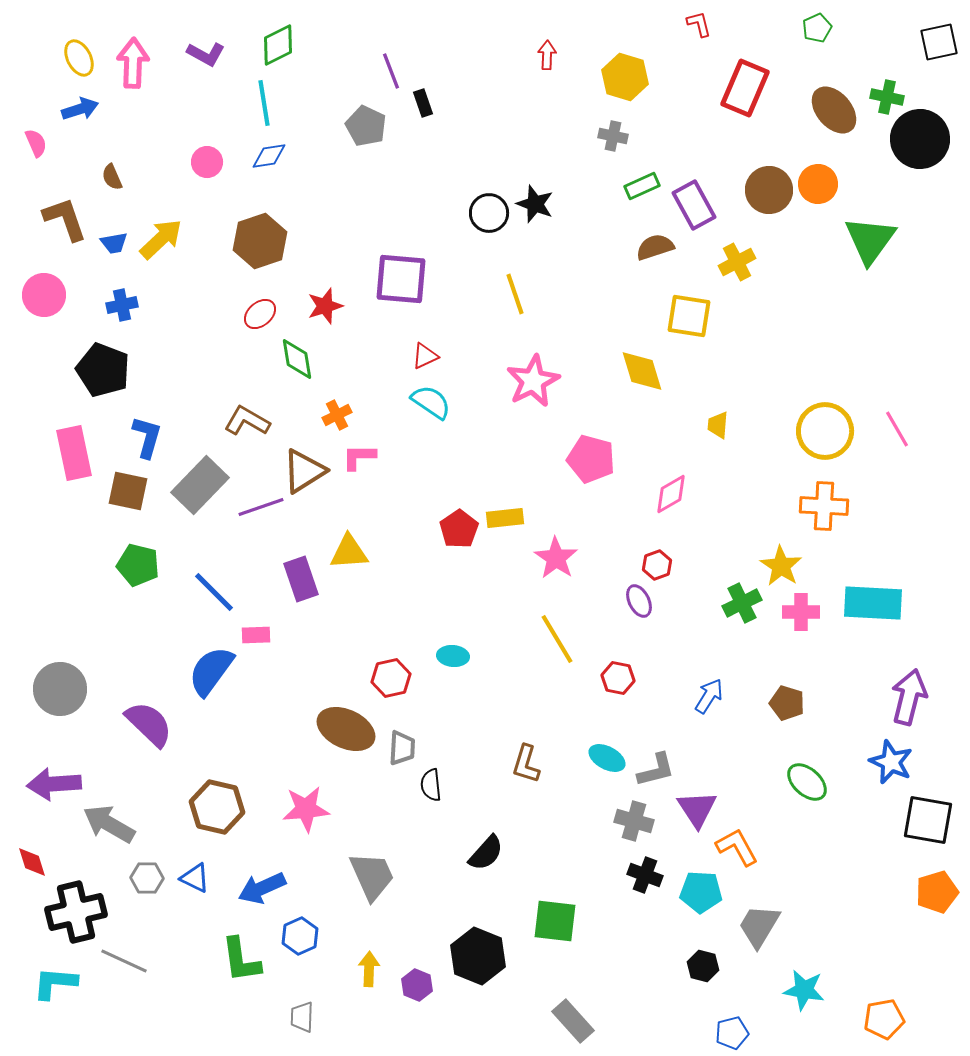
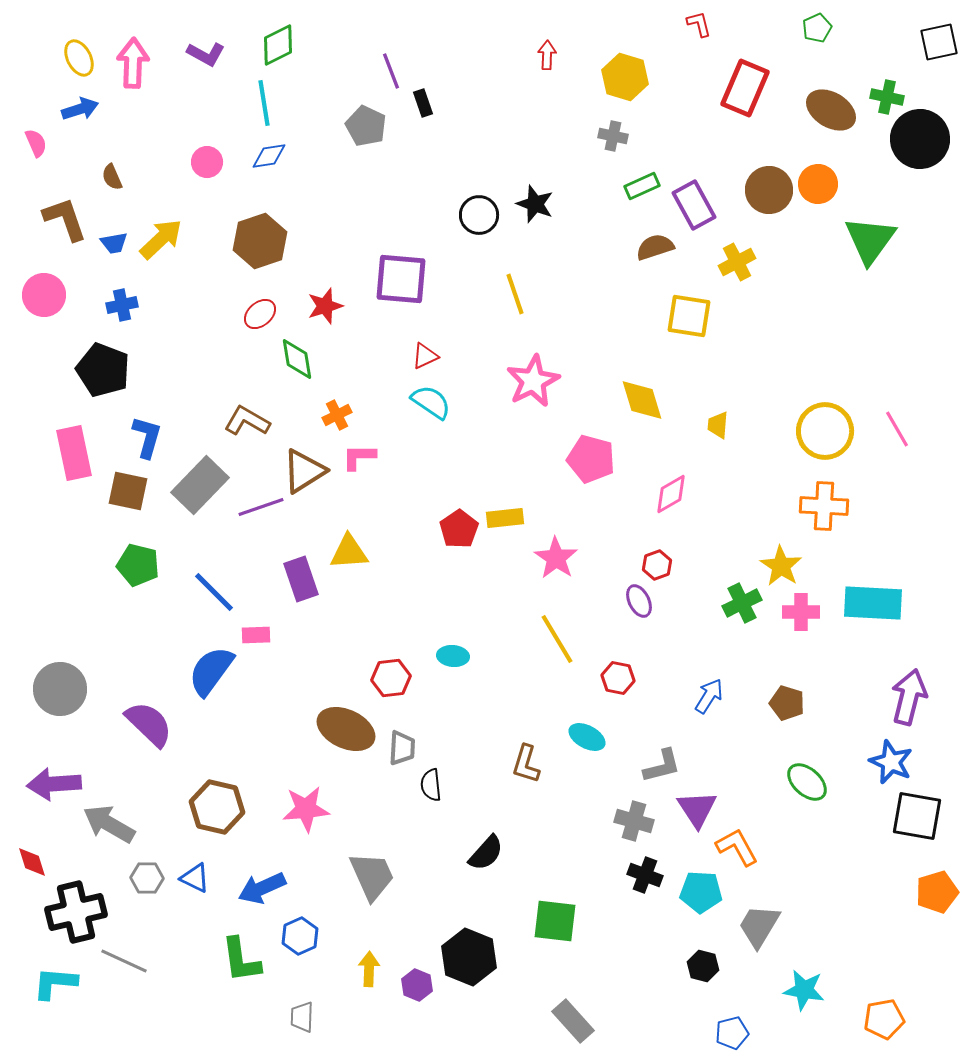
brown ellipse at (834, 110): moved 3 px left; rotated 18 degrees counterclockwise
black circle at (489, 213): moved 10 px left, 2 px down
yellow diamond at (642, 371): moved 29 px down
red hexagon at (391, 678): rotated 6 degrees clockwise
cyan ellipse at (607, 758): moved 20 px left, 21 px up
gray L-shape at (656, 770): moved 6 px right, 4 px up
black square at (928, 820): moved 11 px left, 4 px up
black hexagon at (478, 956): moved 9 px left, 1 px down
